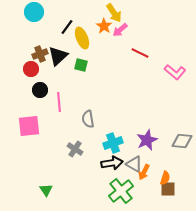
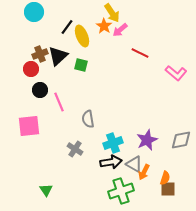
yellow arrow: moved 2 px left
yellow ellipse: moved 2 px up
pink L-shape: moved 1 px right, 1 px down
pink line: rotated 18 degrees counterclockwise
gray diamond: moved 1 px left, 1 px up; rotated 15 degrees counterclockwise
black arrow: moved 1 px left, 1 px up
green cross: rotated 20 degrees clockwise
